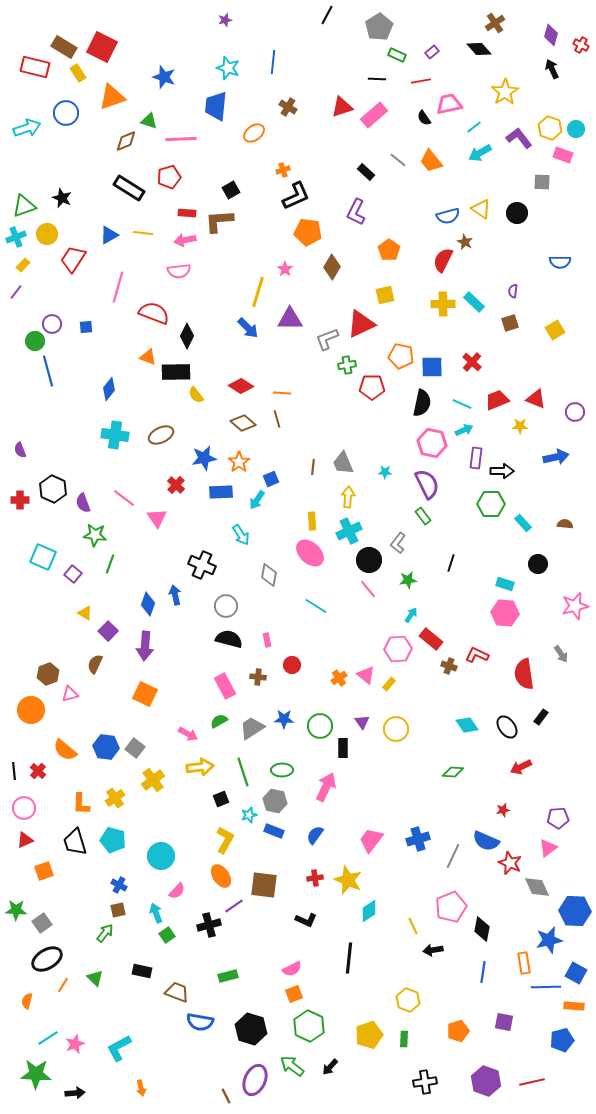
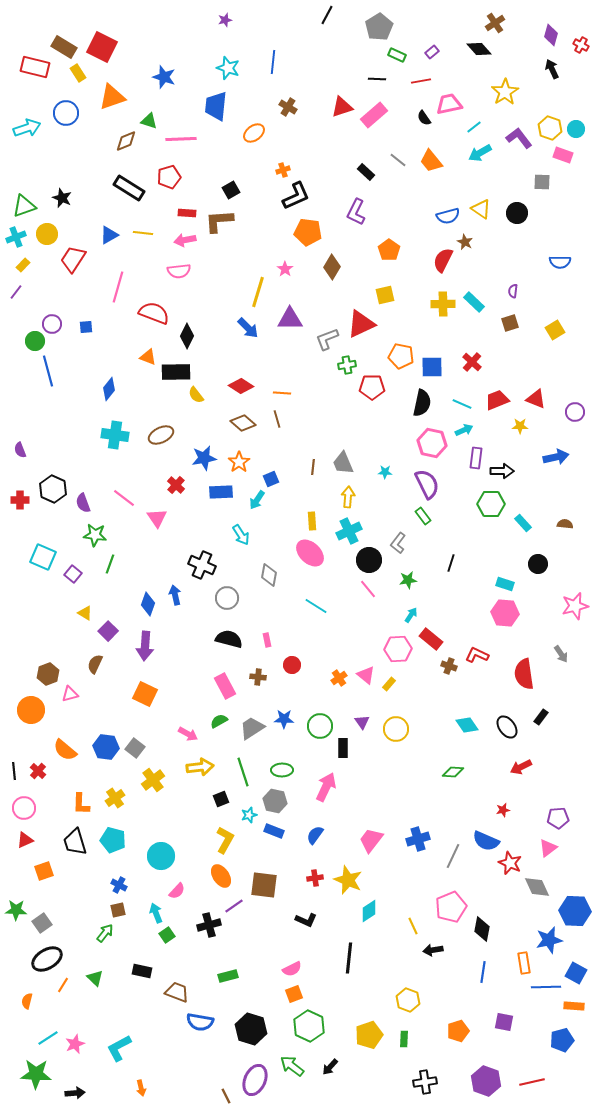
gray circle at (226, 606): moved 1 px right, 8 px up
